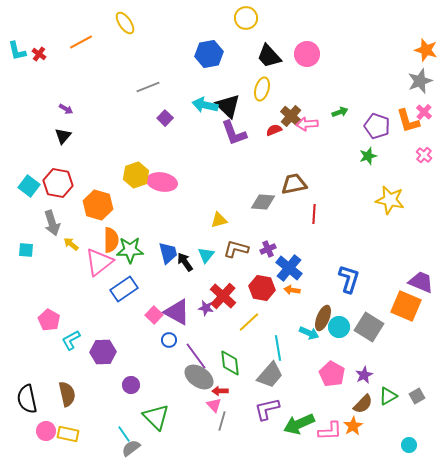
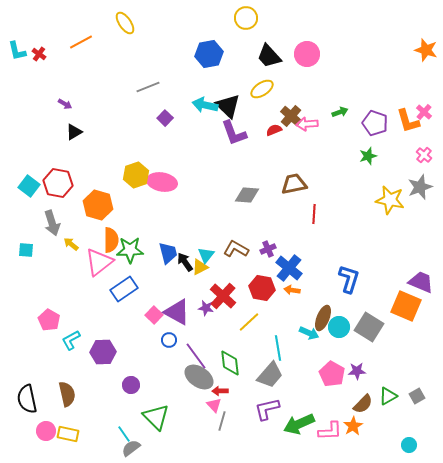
gray star at (420, 81): moved 106 px down
yellow ellipse at (262, 89): rotated 40 degrees clockwise
purple arrow at (66, 109): moved 1 px left, 5 px up
purple pentagon at (377, 126): moved 2 px left, 3 px up
black triangle at (63, 136): moved 11 px right, 4 px up; rotated 18 degrees clockwise
gray diamond at (263, 202): moved 16 px left, 7 px up
yellow triangle at (219, 220): moved 19 px left, 47 px down; rotated 12 degrees counterclockwise
brown L-shape at (236, 249): rotated 15 degrees clockwise
purple star at (364, 375): moved 7 px left, 4 px up; rotated 24 degrees clockwise
